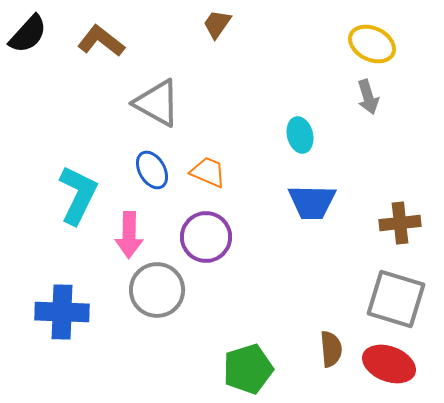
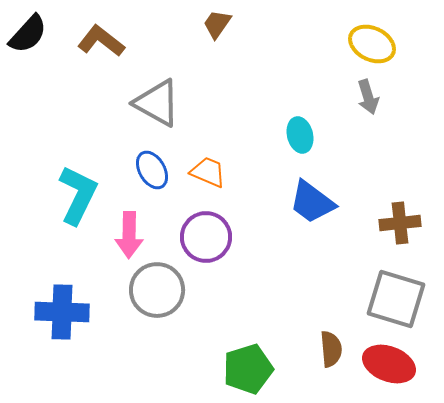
blue trapezoid: rotated 36 degrees clockwise
